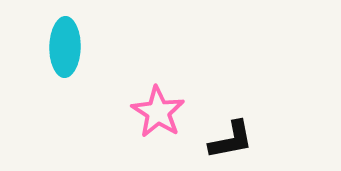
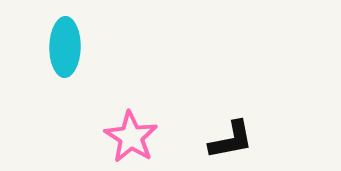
pink star: moved 27 px left, 25 px down
